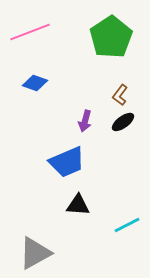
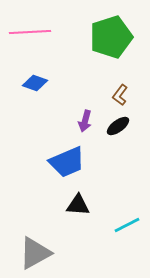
pink line: rotated 18 degrees clockwise
green pentagon: rotated 15 degrees clockwise
black ellipse: moved 5 px left, 4 px down
